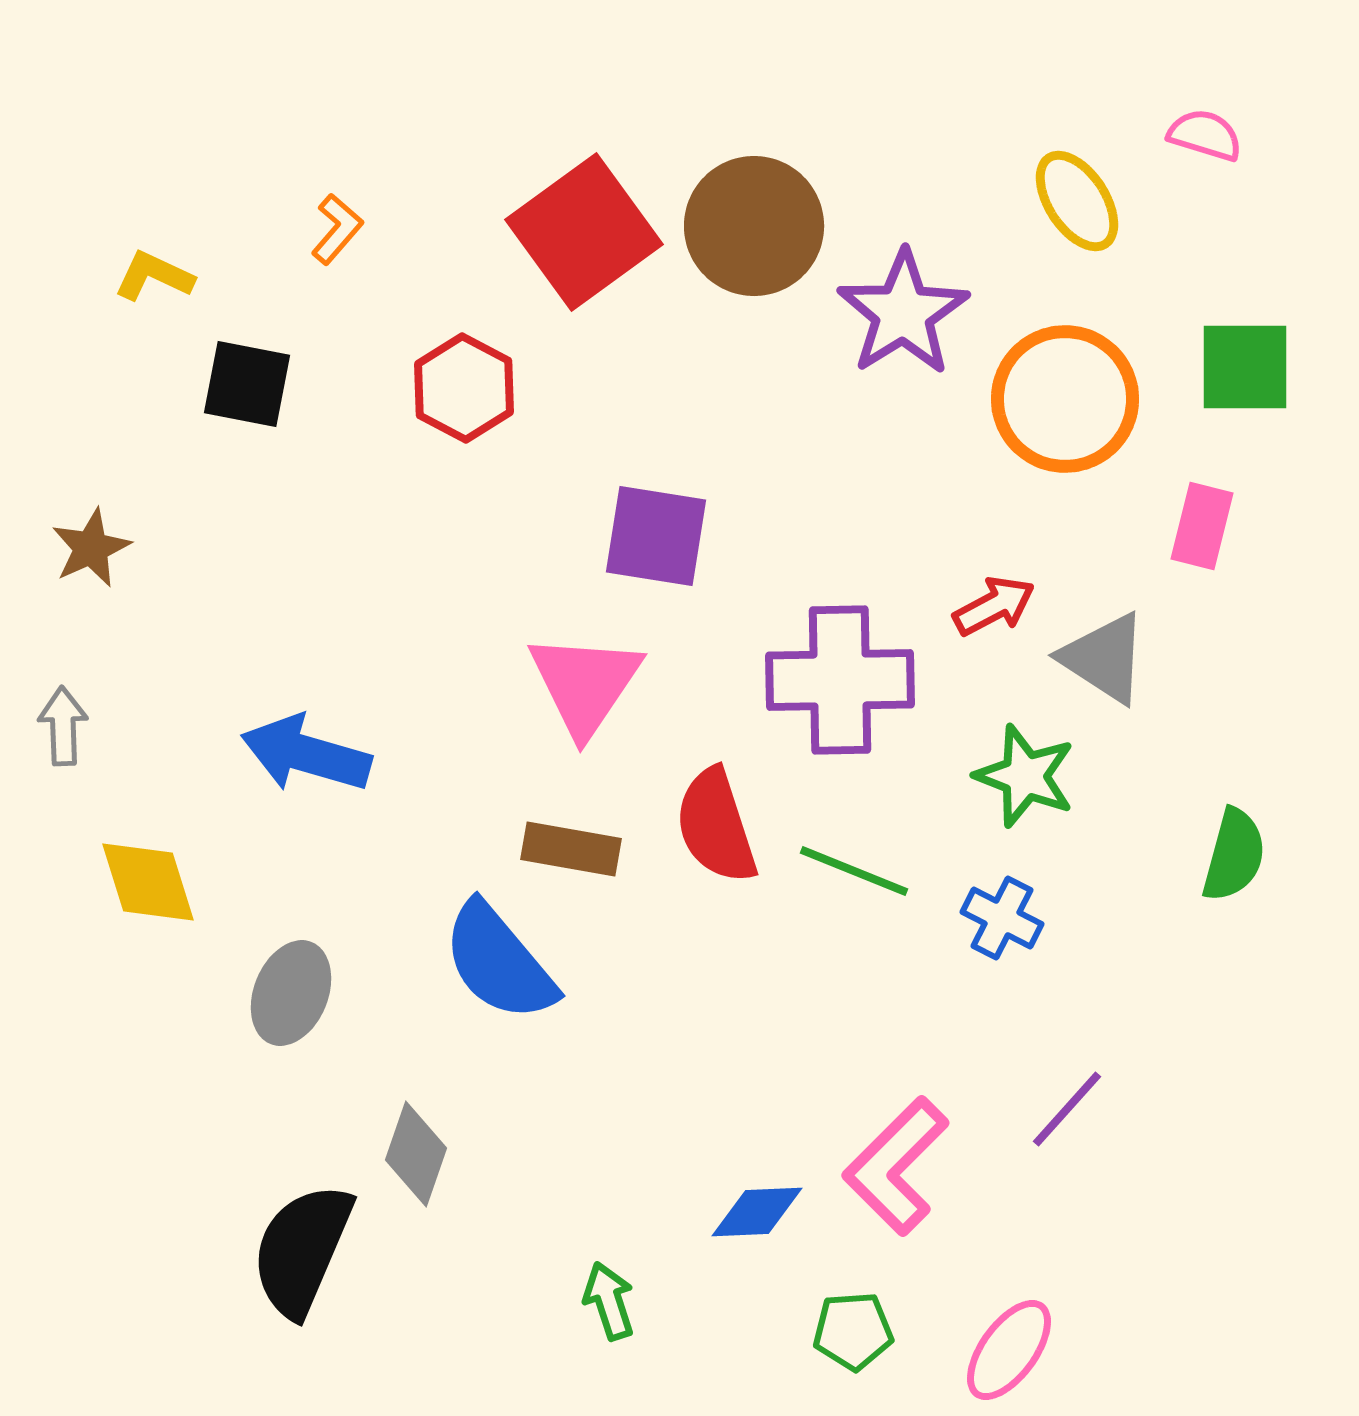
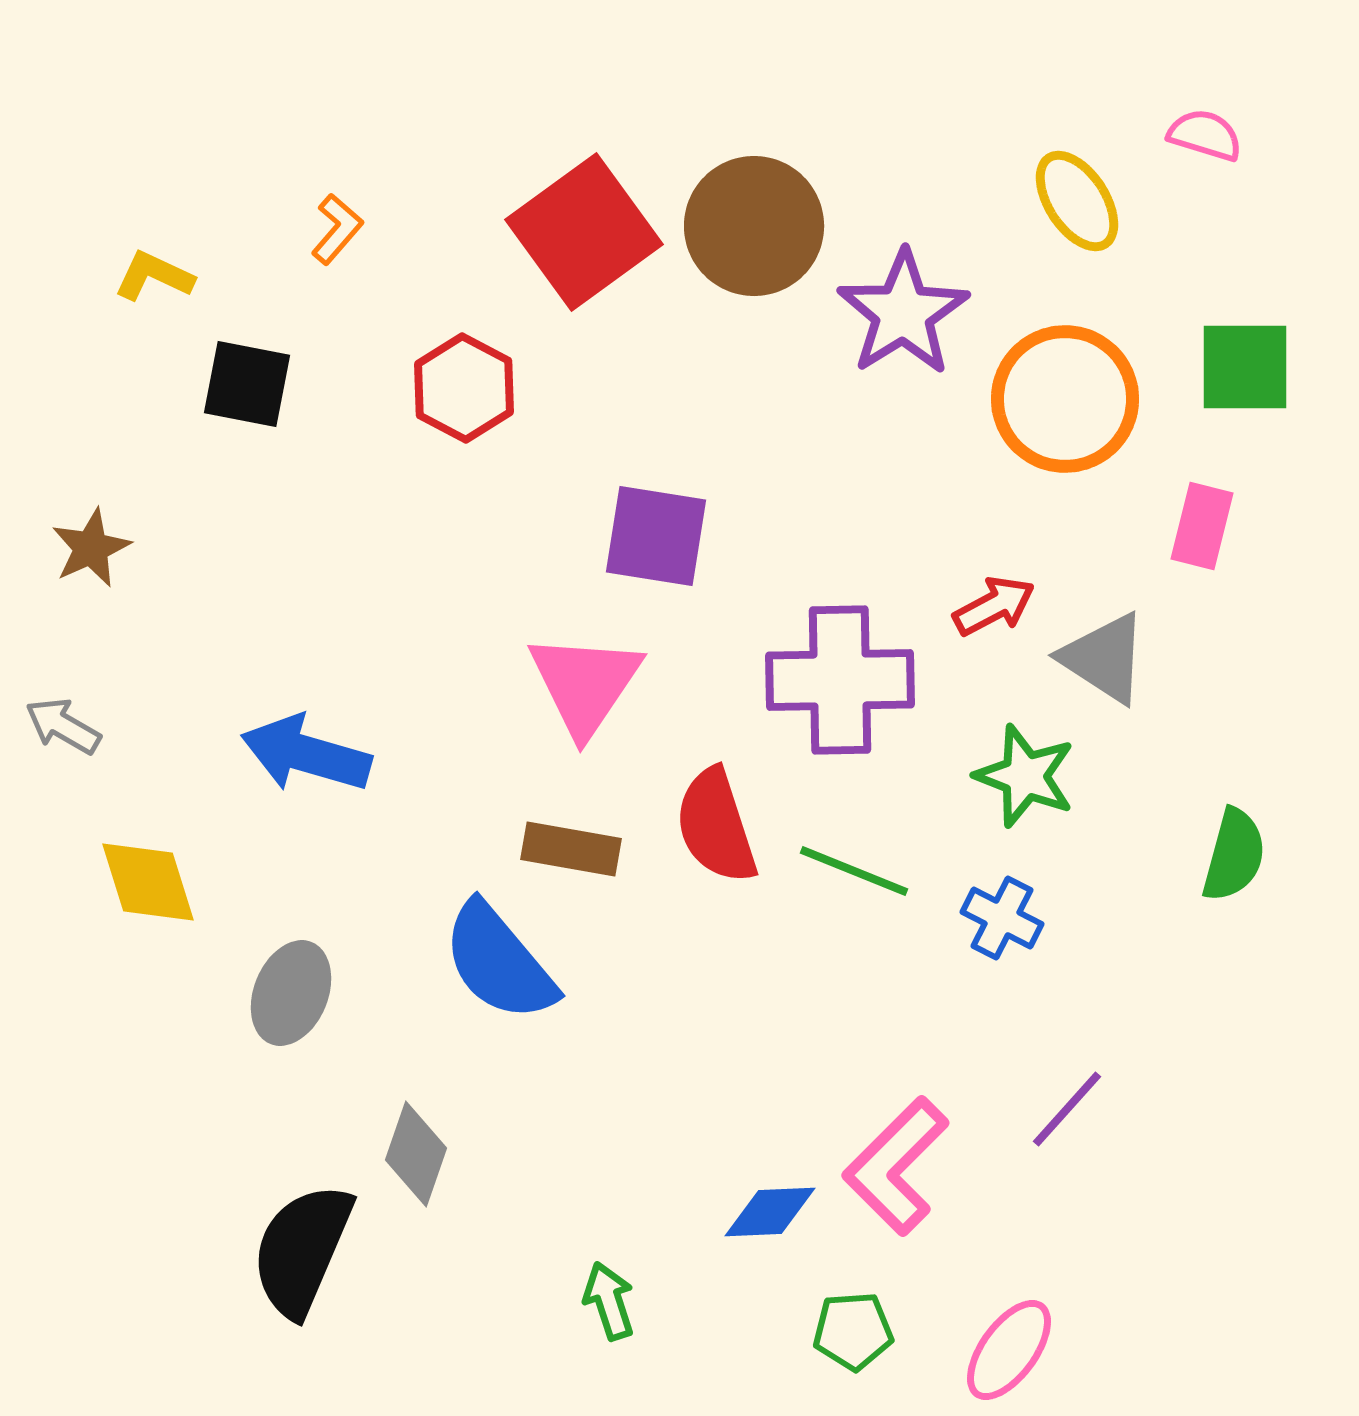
gray arrow: rotated 58 degrees counterclockwise
blue diamond: moved 13 px right
